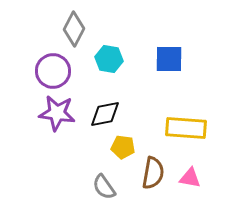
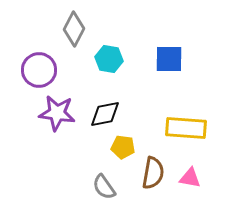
purple circle: moved 14 px left, 1 px up
